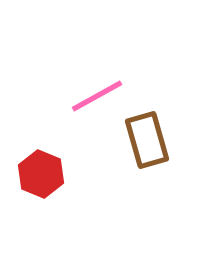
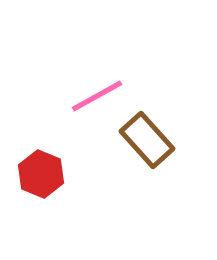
brown rectangle: rotated 26 degrees counterclockwise
